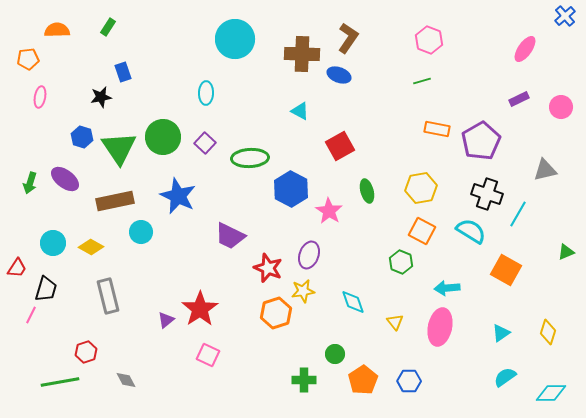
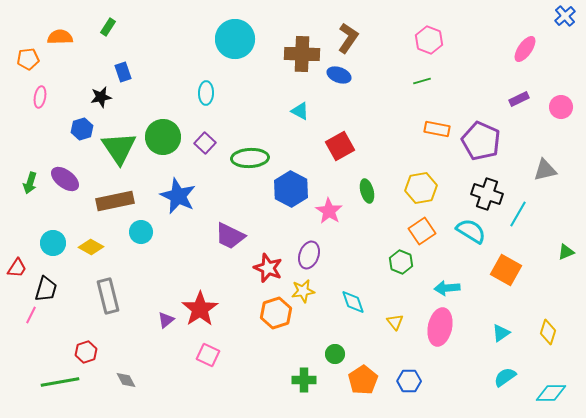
orange semicircle at (57, 30): moved 3 px right, 7 px down
blue hexagon at (82, 137): moved 8 px up; rotated 25 degrees clockwise
purple pentagon at (481, 141): rotated 18 degrees counterclockwise
orange square at (422, 231): rotated 28 degrees clockwise
